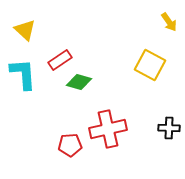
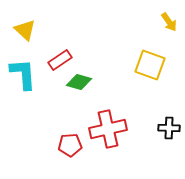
yellow square: rotated 8 degrees counterclockwise
